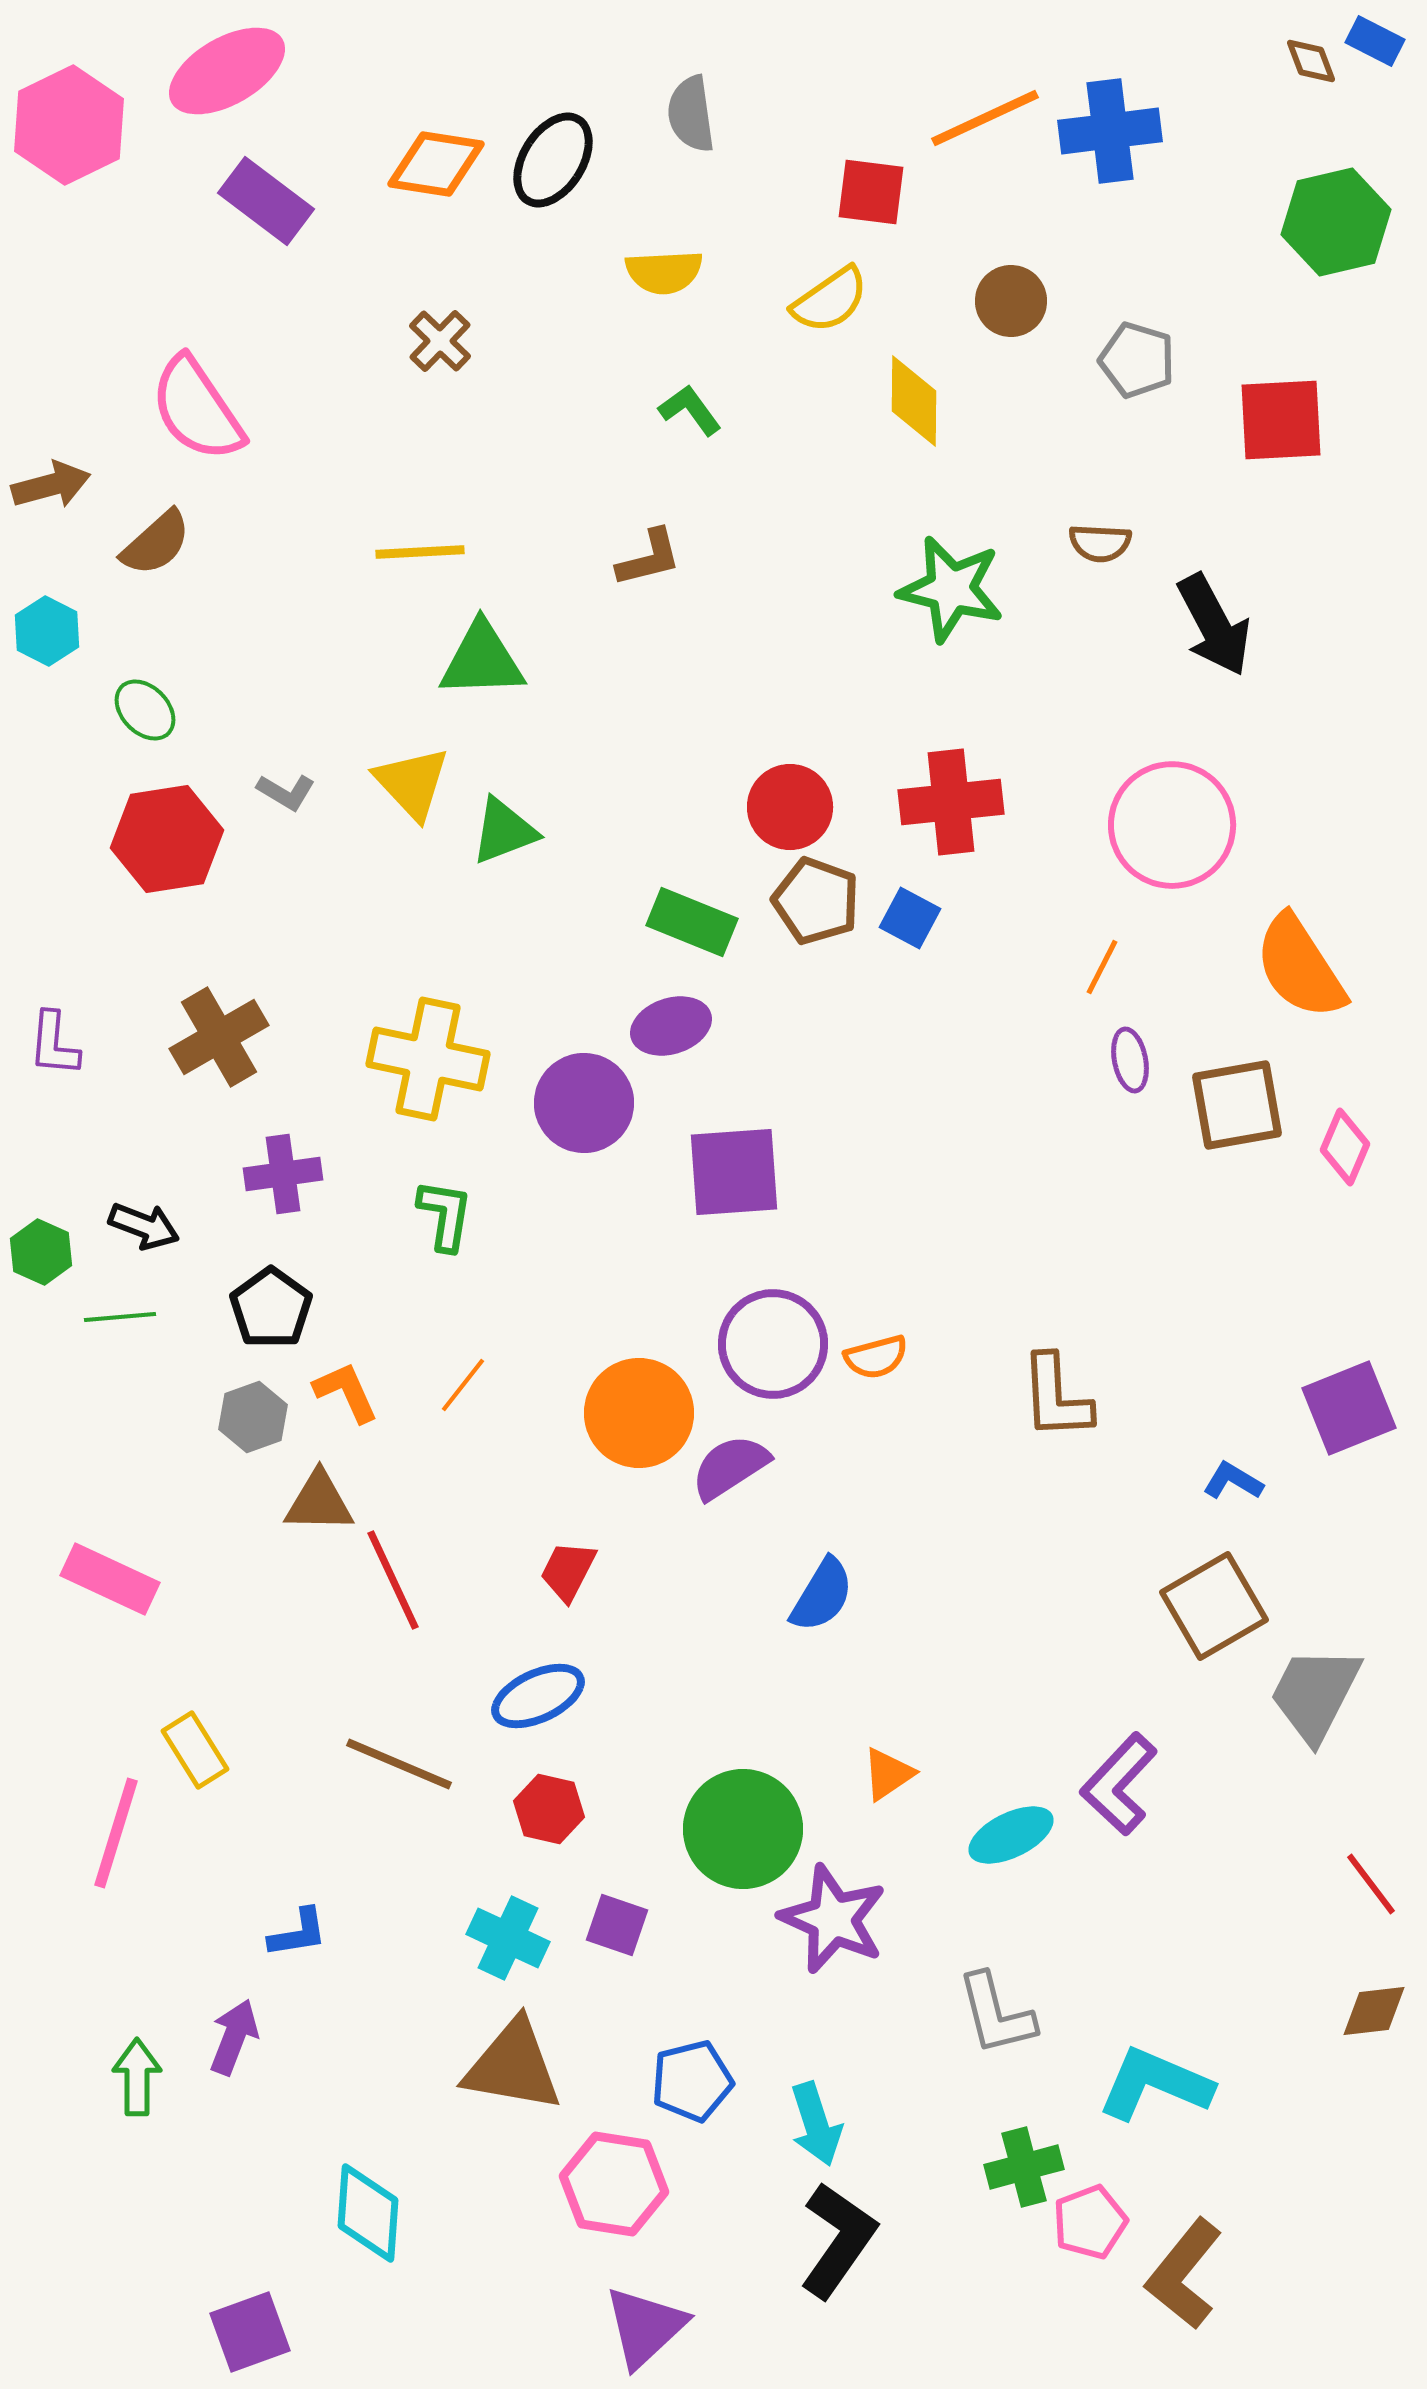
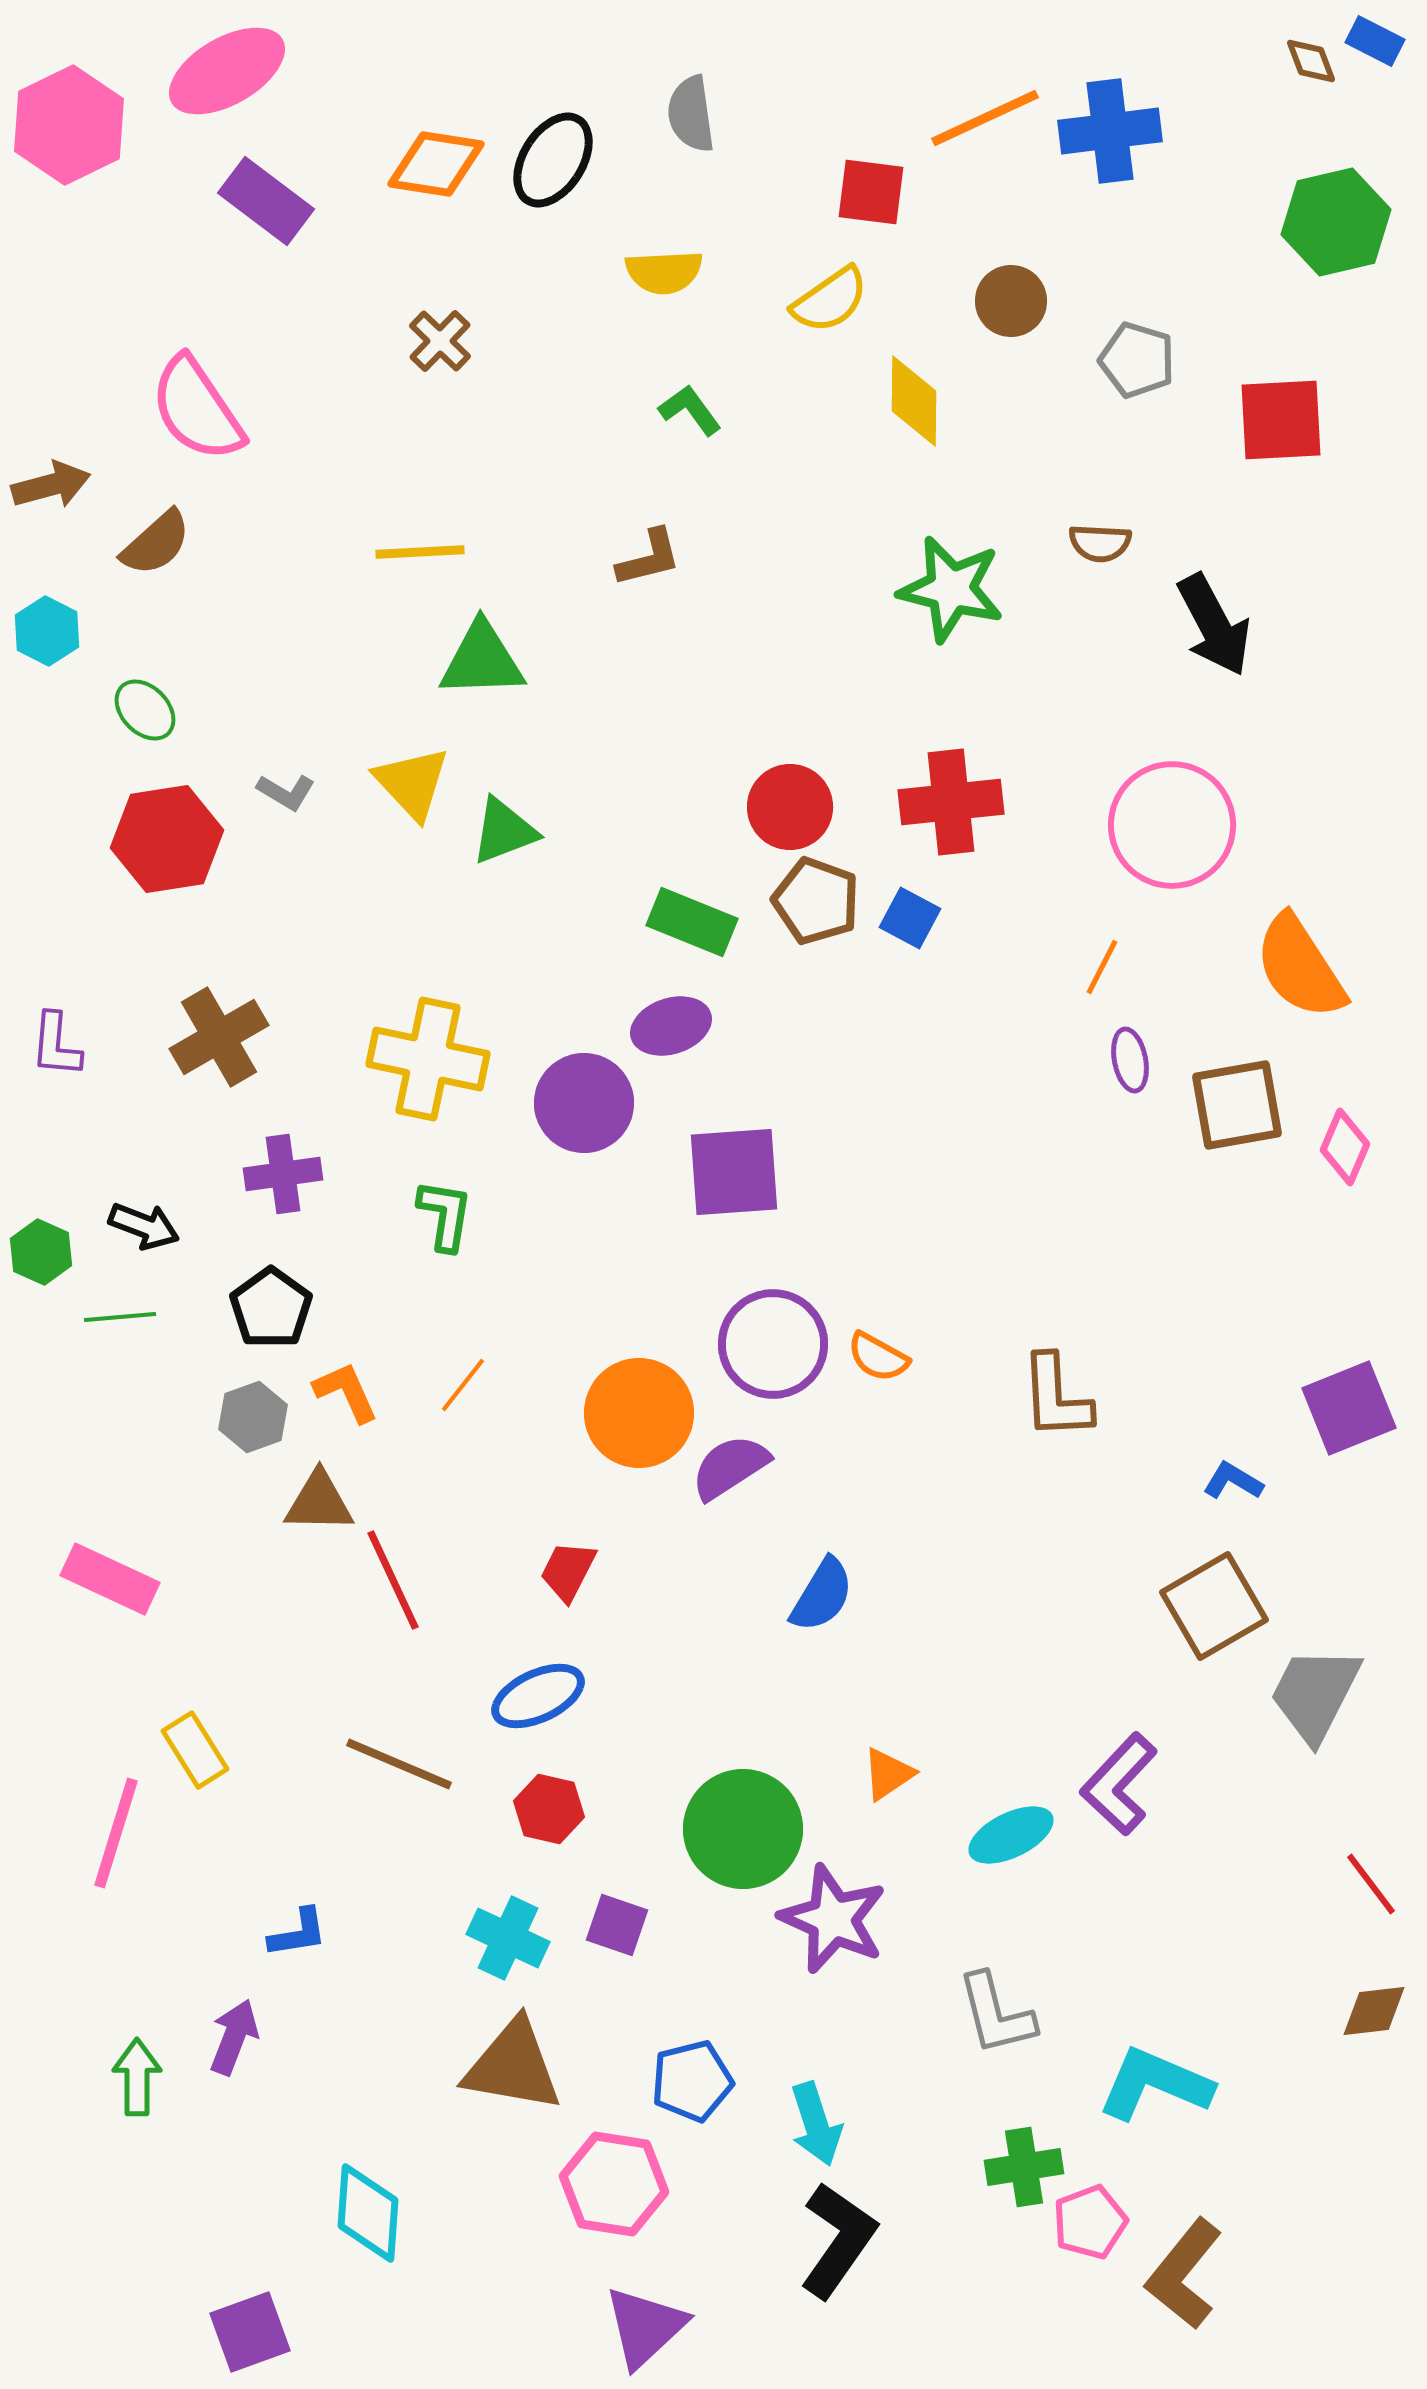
purple L-shape at (54, 1044): moved 2 px right, 1 px down
orange semicircle at (876, 1357): moved 2 px right; rotated 44 degrees clockwise
green cross at (1024, 2167): rotated 6 degrees clockwise
